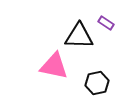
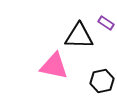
black hexagon: moved 5 px right, 2 px up
